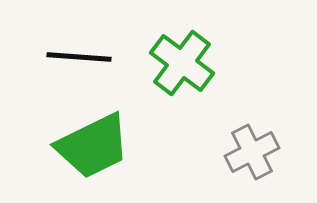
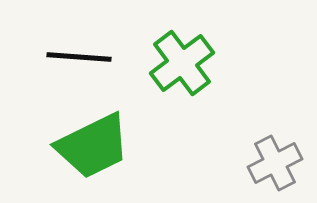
green cross: rotated 16 degrees clockwise
gray cross: moved 23 px right, 11 px down
